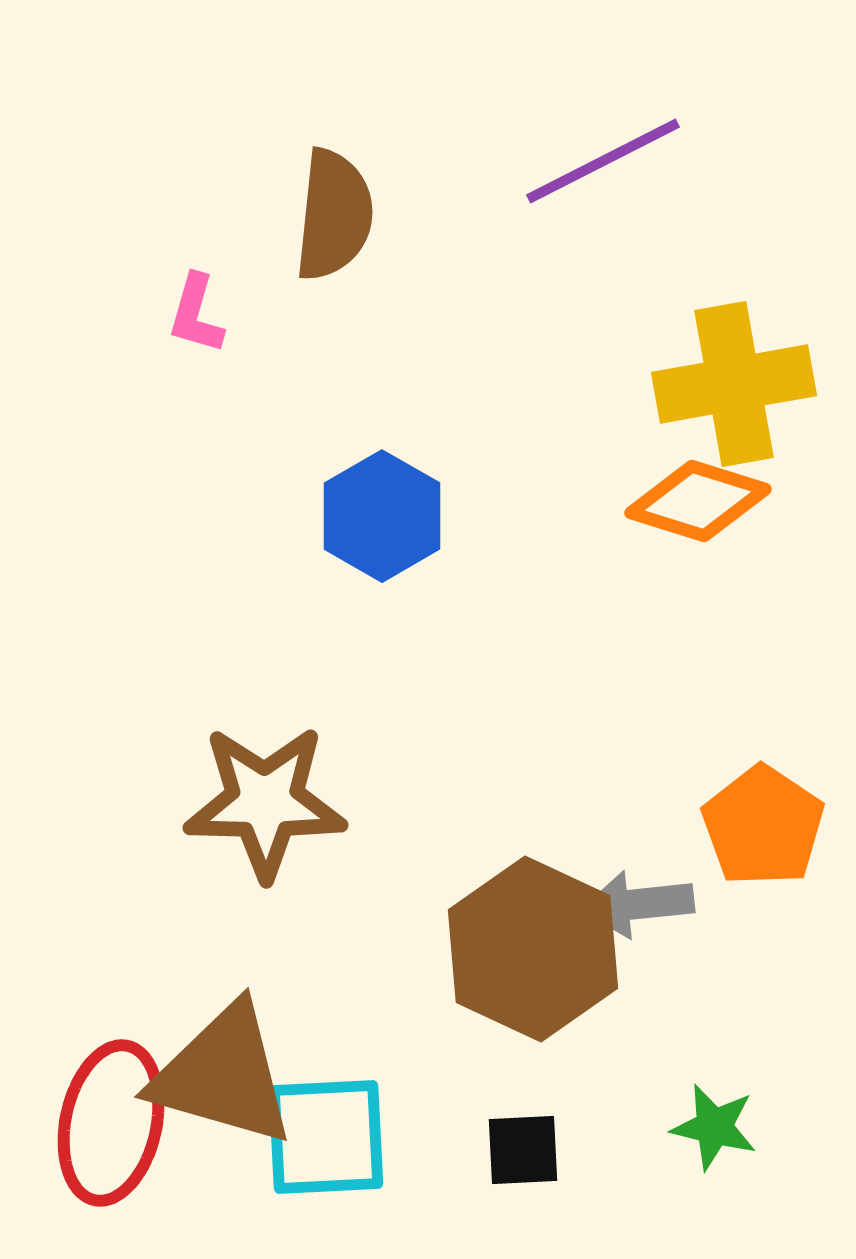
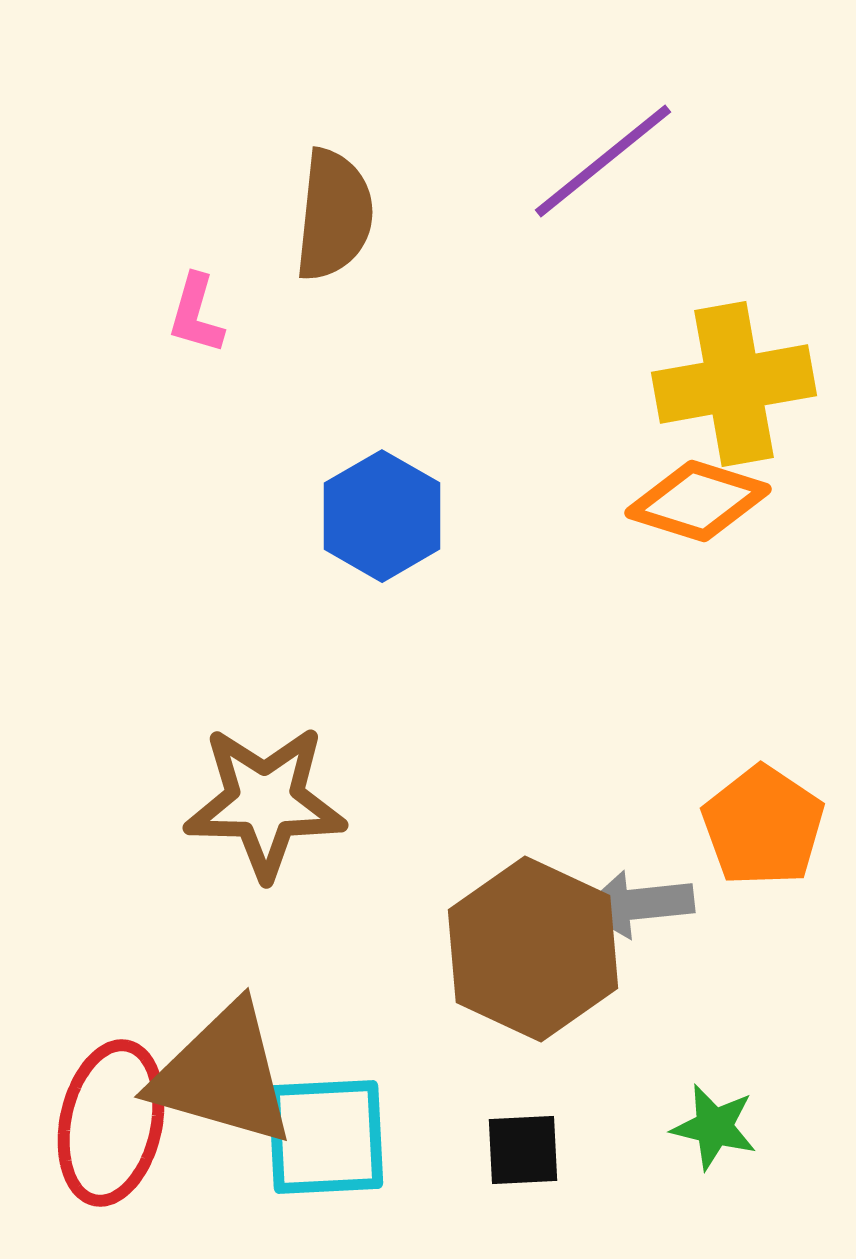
purple line: rotated 12 degrees counterclockwise
